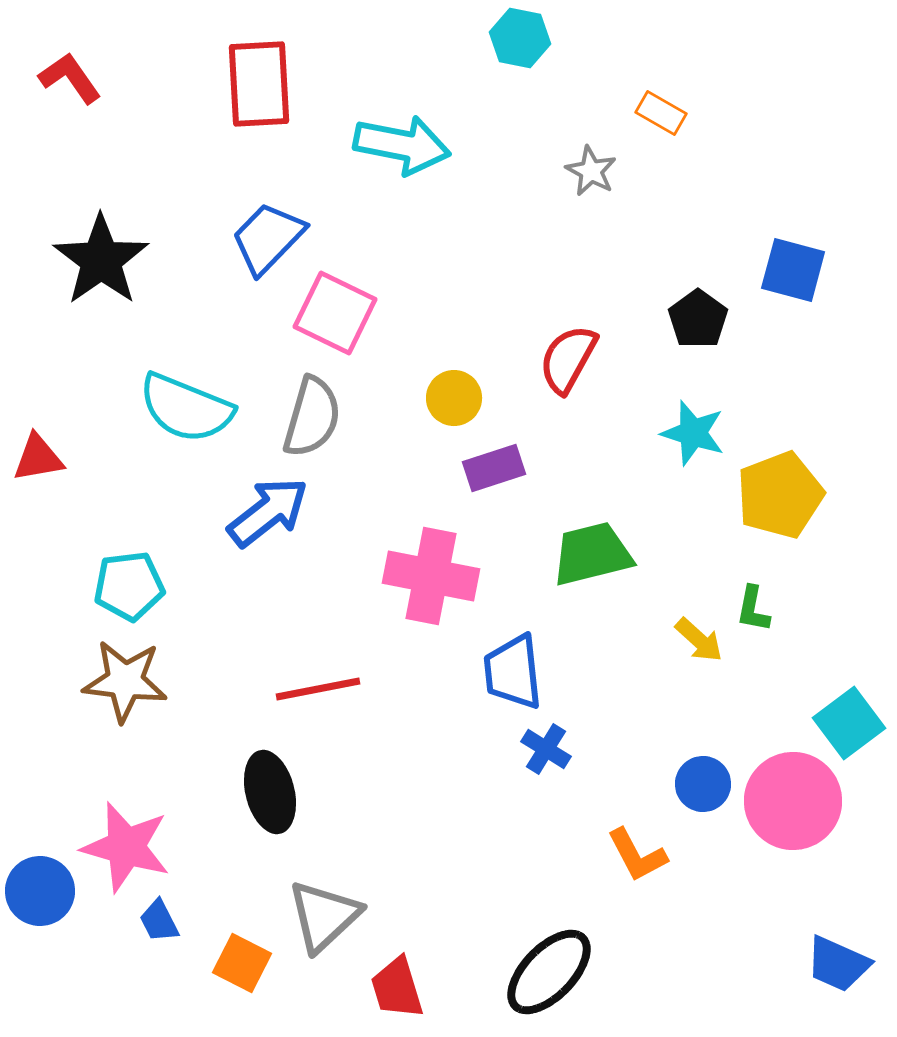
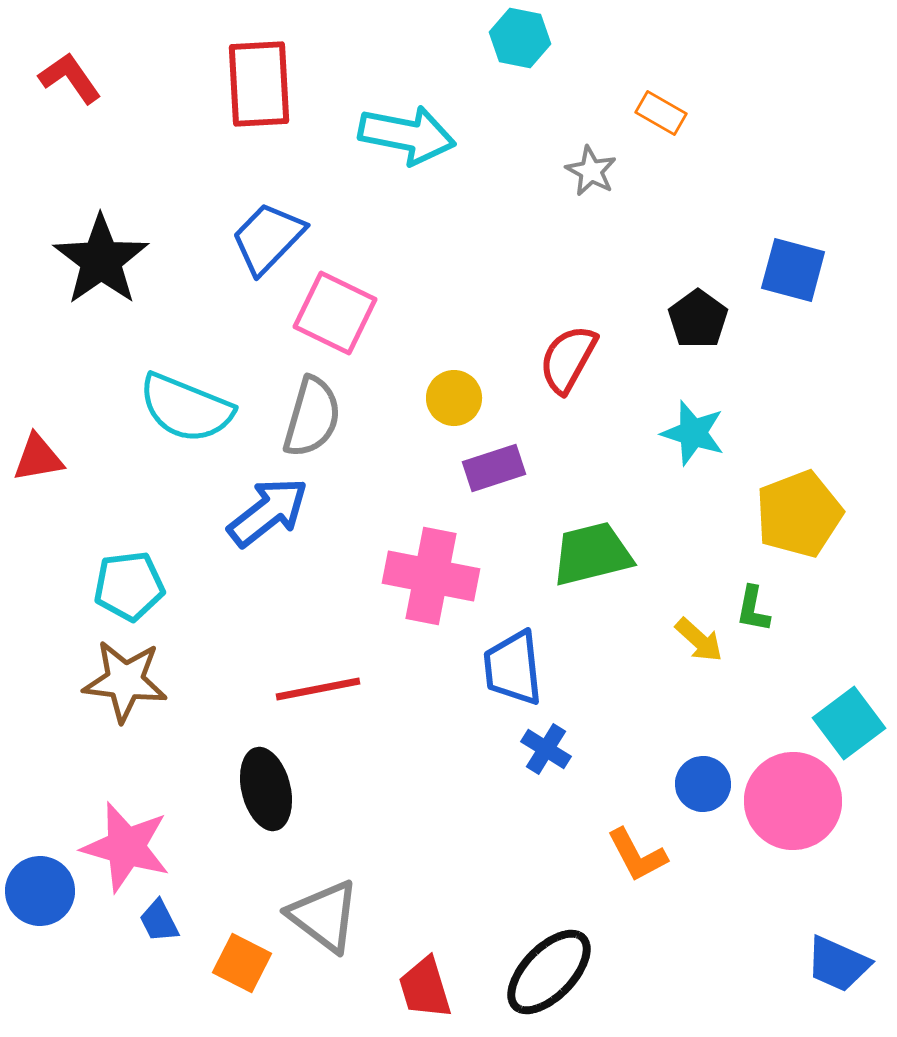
cyan arrow at (402, 145): moved 5 px right, 10 px up
yellow pentagon at (780, 495): moved 19 px right, 19 px down
blue trapezoid at (513, 672): moved 4 px up
black ellipse at (270, 792): moved 4 px left, 3 px up
gray triangle at (324, 916): rotated 40 degrees counterclockwise
red trapezoid at (397, 988): moved 28 px right
